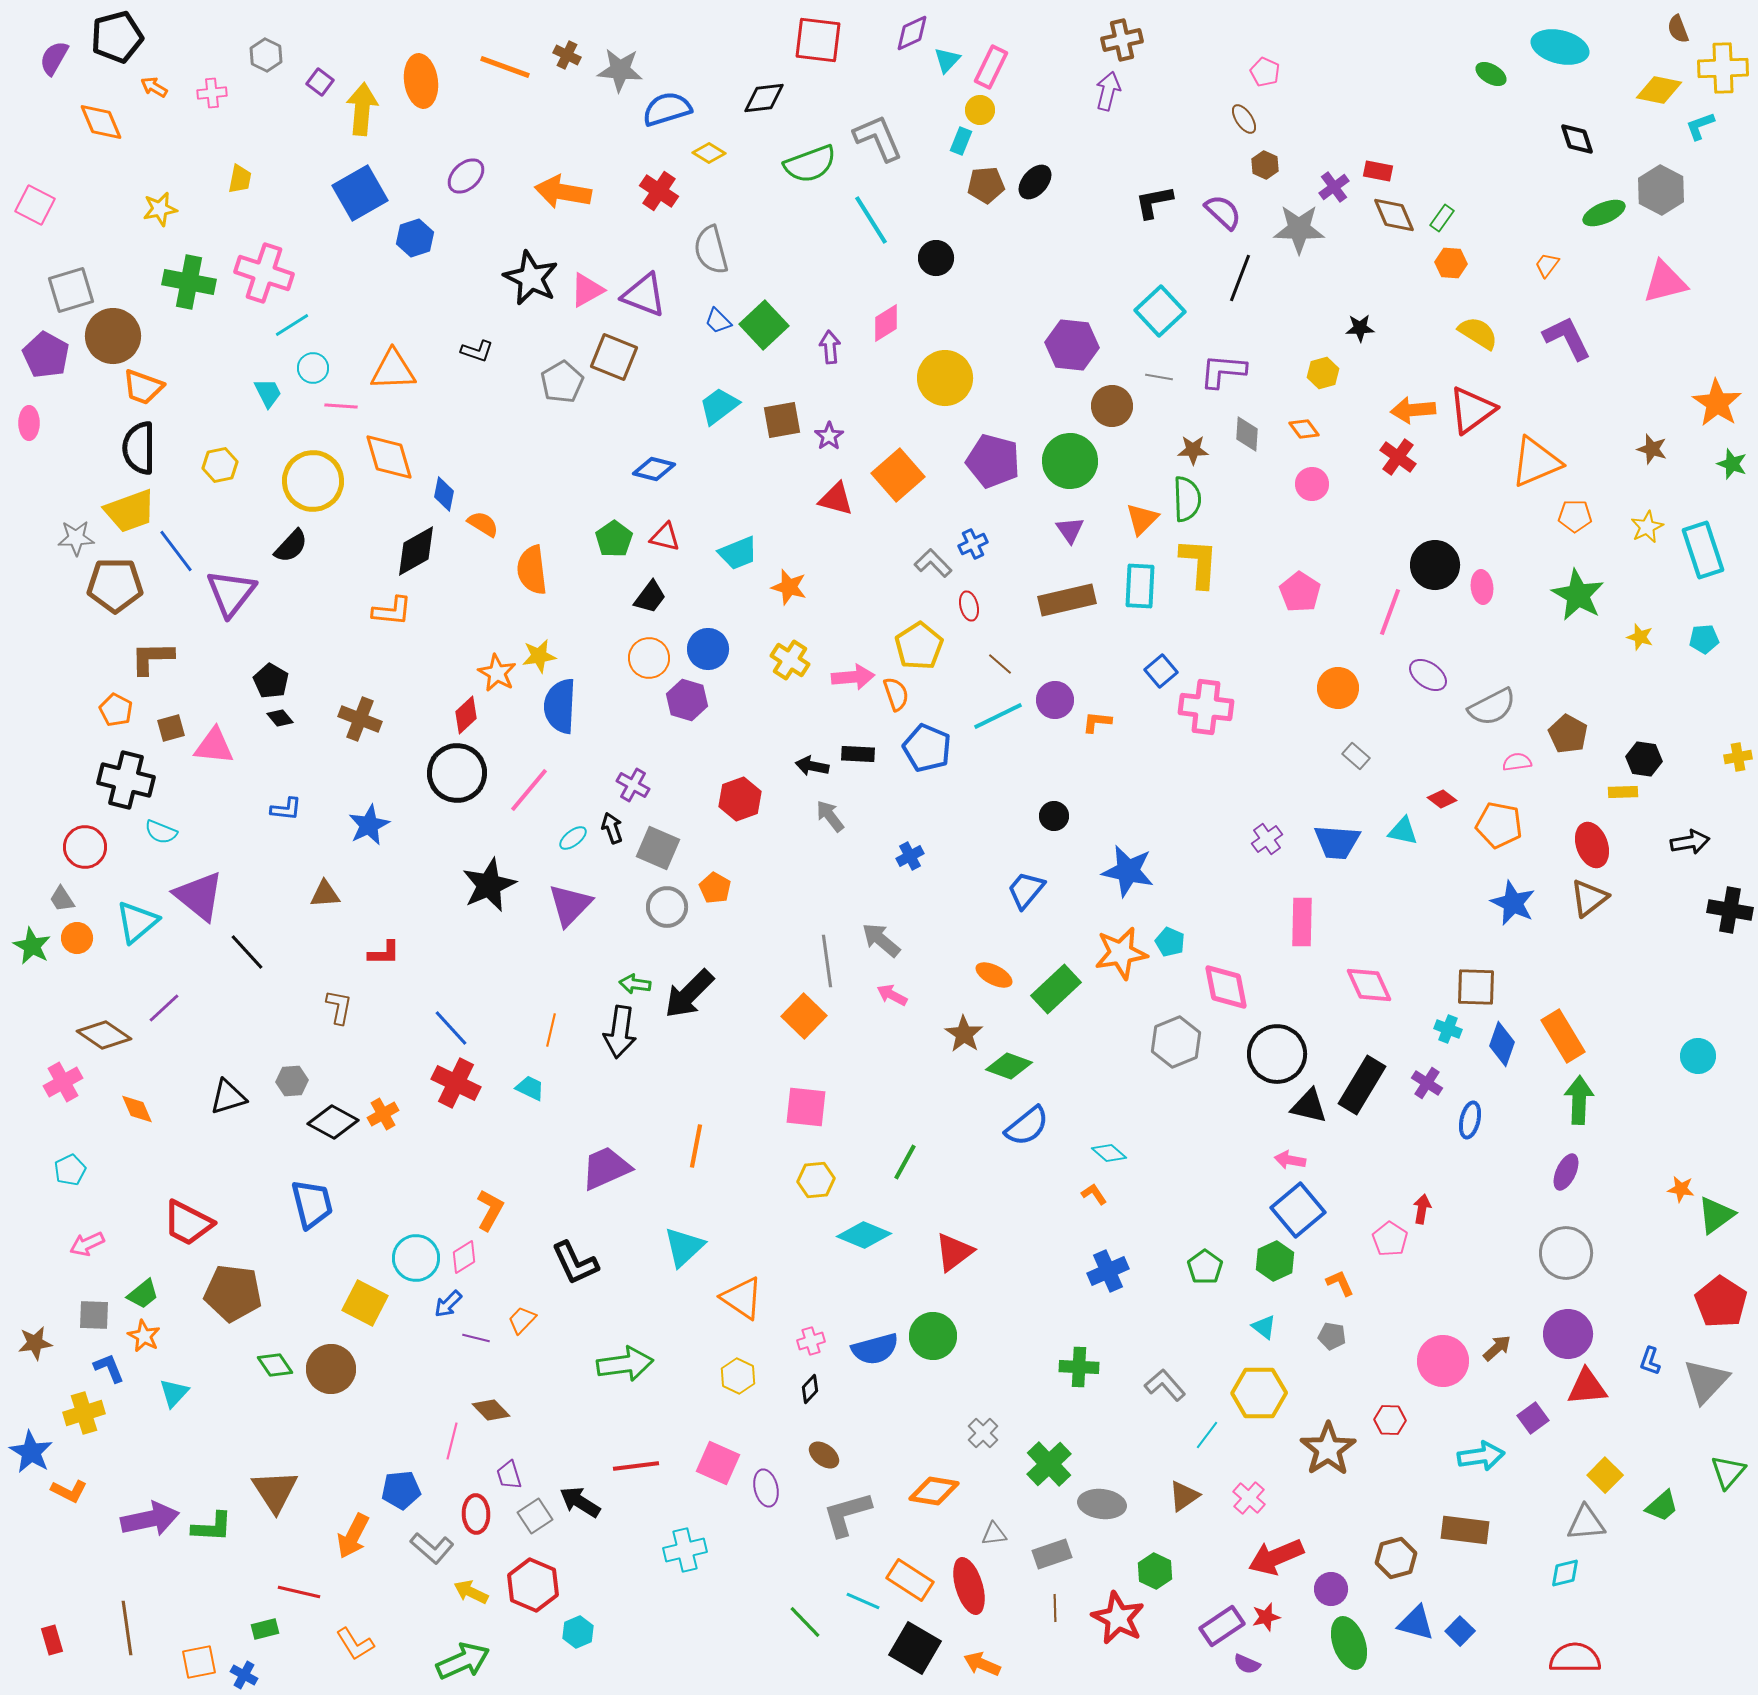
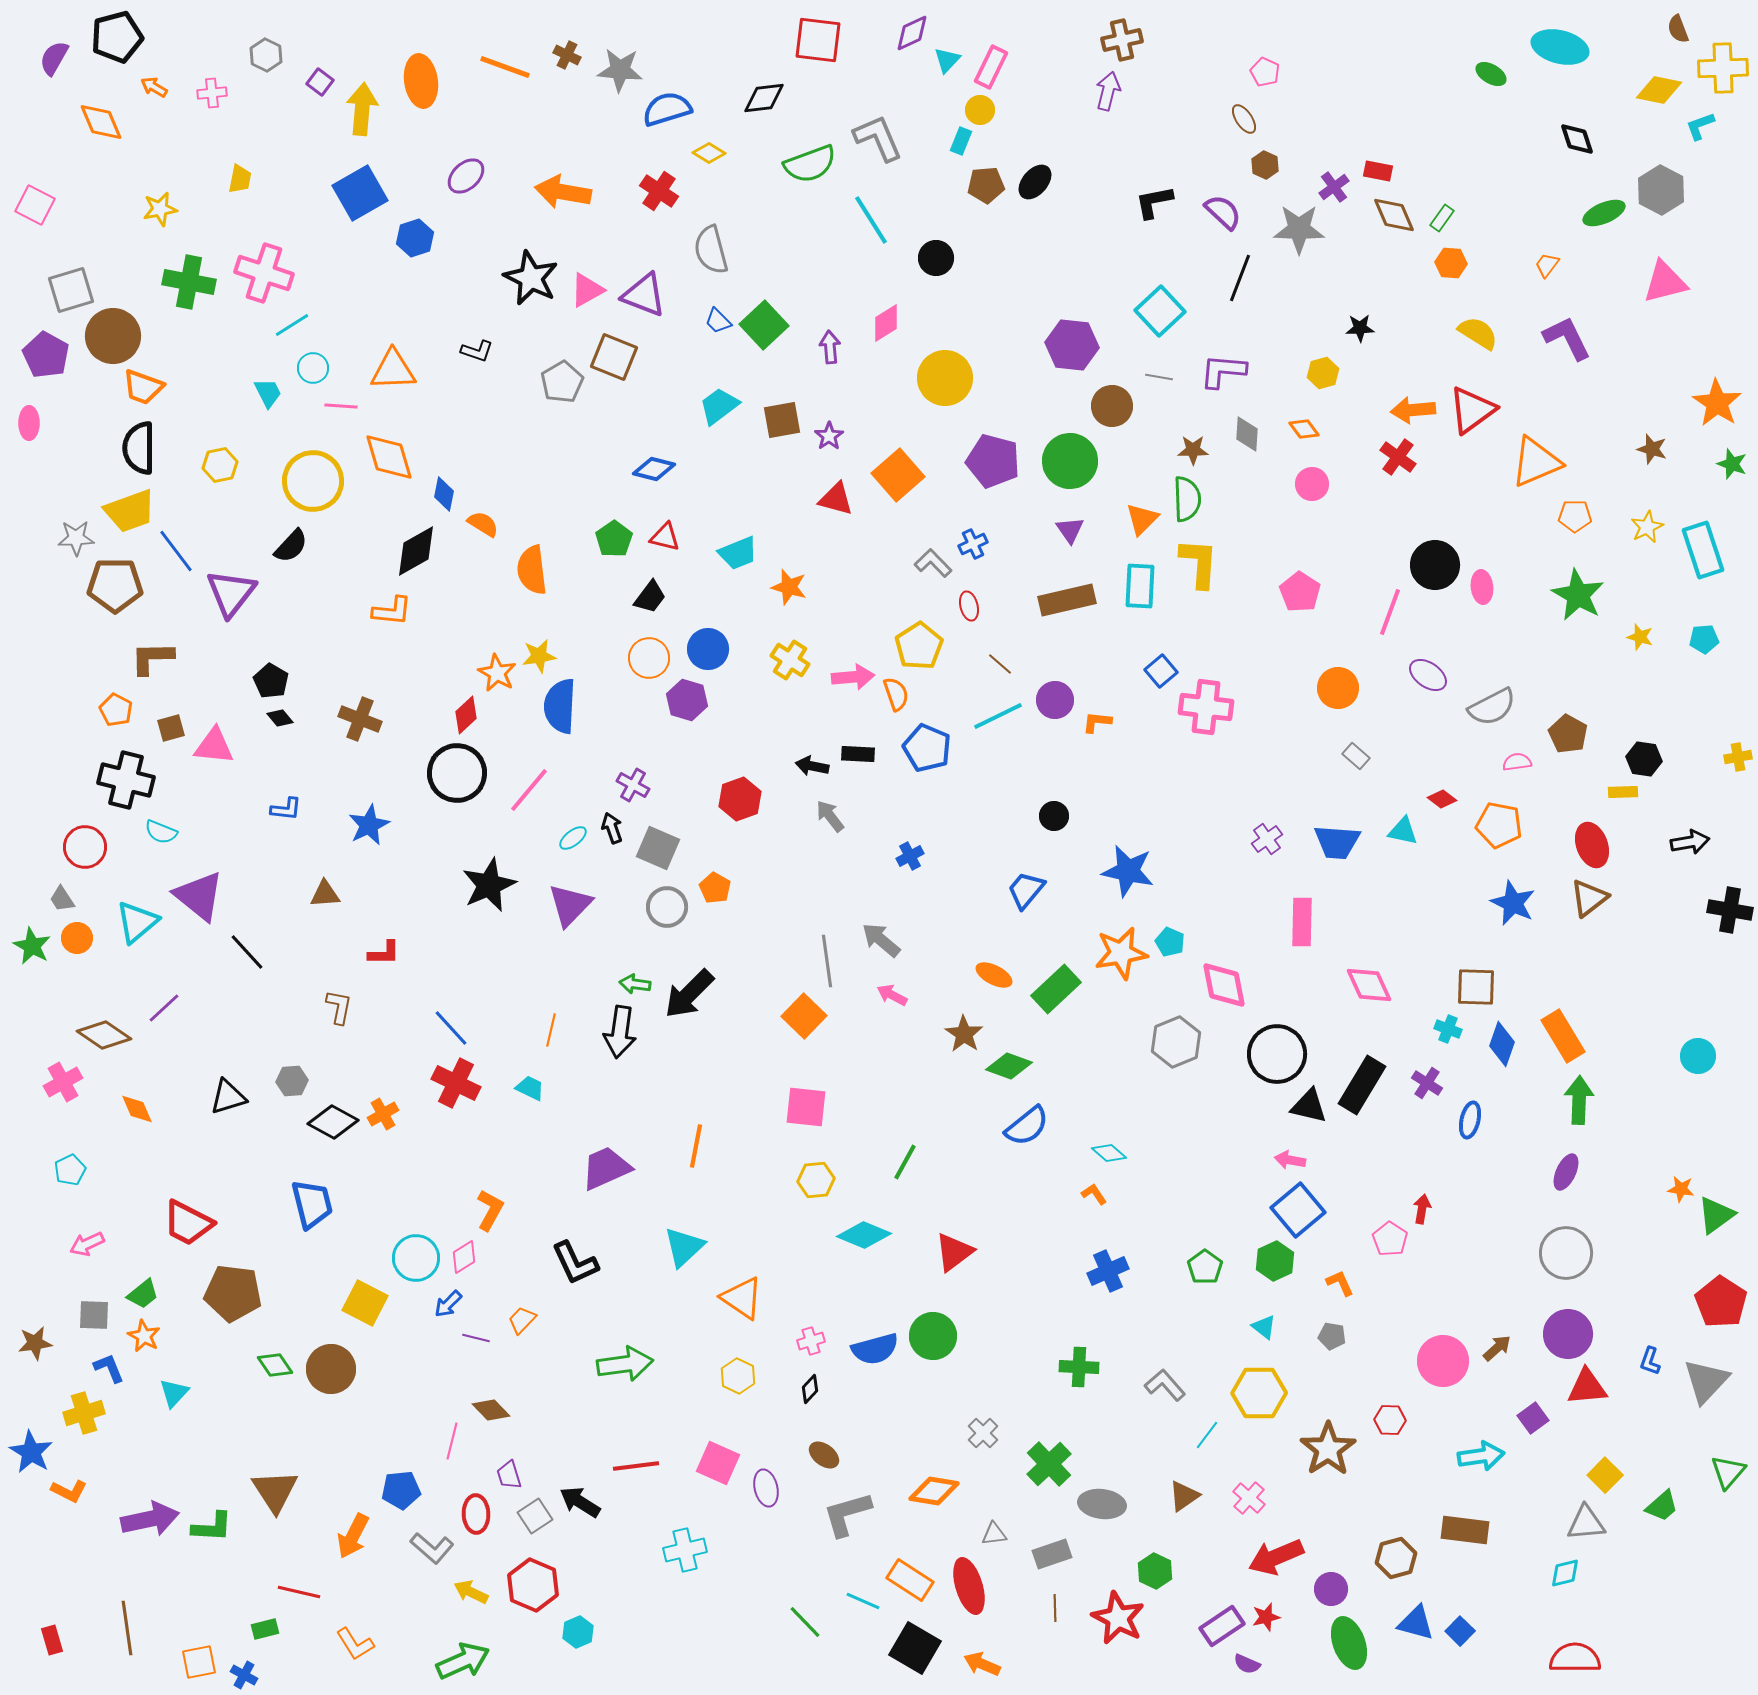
pink diamond at (1226, 987): moved 2 px left, 2 px up
